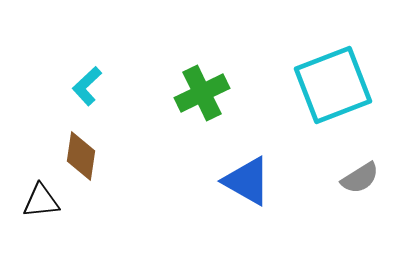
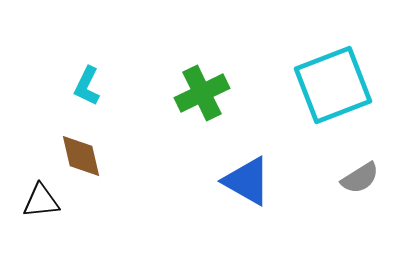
cyan L-shape: rotated 21 degrees counterclockwise
brown diamond: rotated 21 degrees counterclockwise
